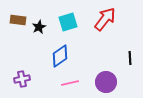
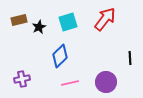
brown rectangle: moved 1 px right; rotated 21 degrees counterclockwise
blue diamond: rotated 10 degrees counterclockwise
